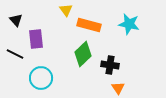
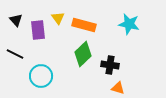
yellow triangle: moved 8 px left, 8 px down
orange rectangle: moved 5 px left
purple rectangle: moved 2 px right, 9 px up
cyan circle: moved 2 px up
orange triangle: rotated 40 degrees counterclockwise
